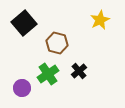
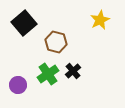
brown hexagon: moved 1 px left, 1 px up
black cross: moved 6 px left
purple circle: moved 4 px left, 3 px up
